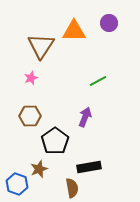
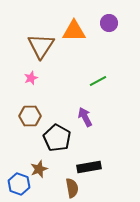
purple arrow: rotated 48 degrees counterclockwise
black pentagon: moved 2 px right, 3 px up; rotated 8 degrees counterclockwise
blue hexagon: moved 2 px right
